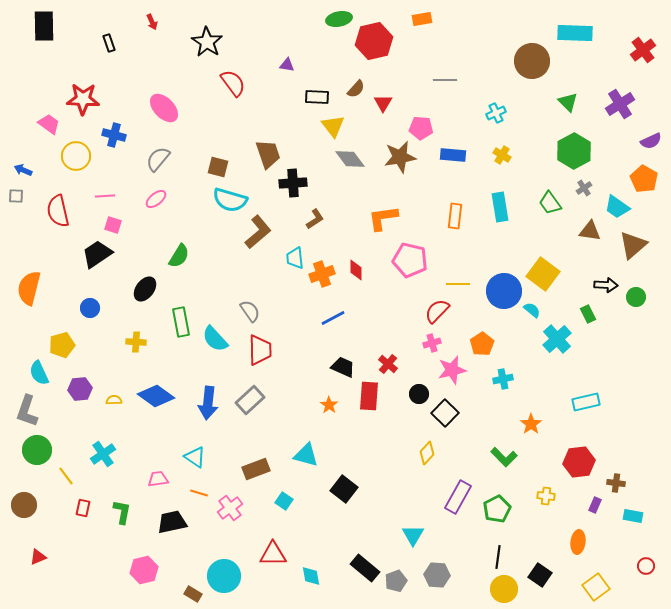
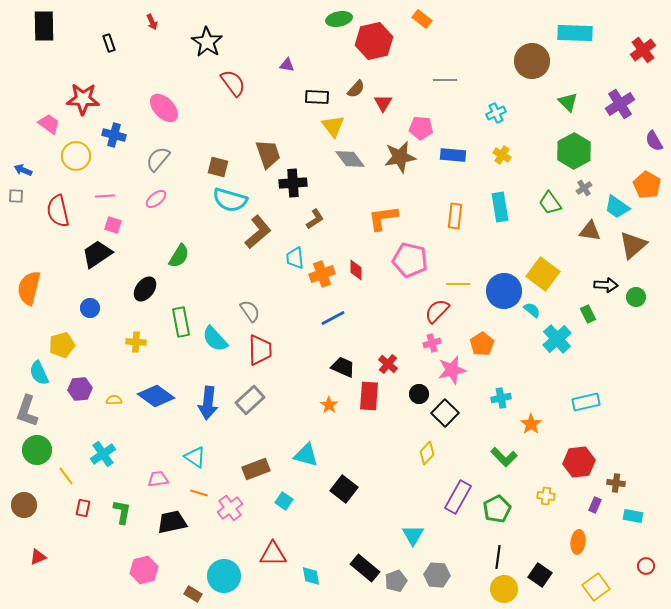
orange rectangle at (422, 19): rotated 48 degrees clockwise
purple semicircle at (651, 141): moved 3 px right; rotated 85 degrees clockwise
orange pentagon at (644, 179): moved 3 px right, 6 px down
cyan cross at (503, 379): moved 2 px left, 19 px down
